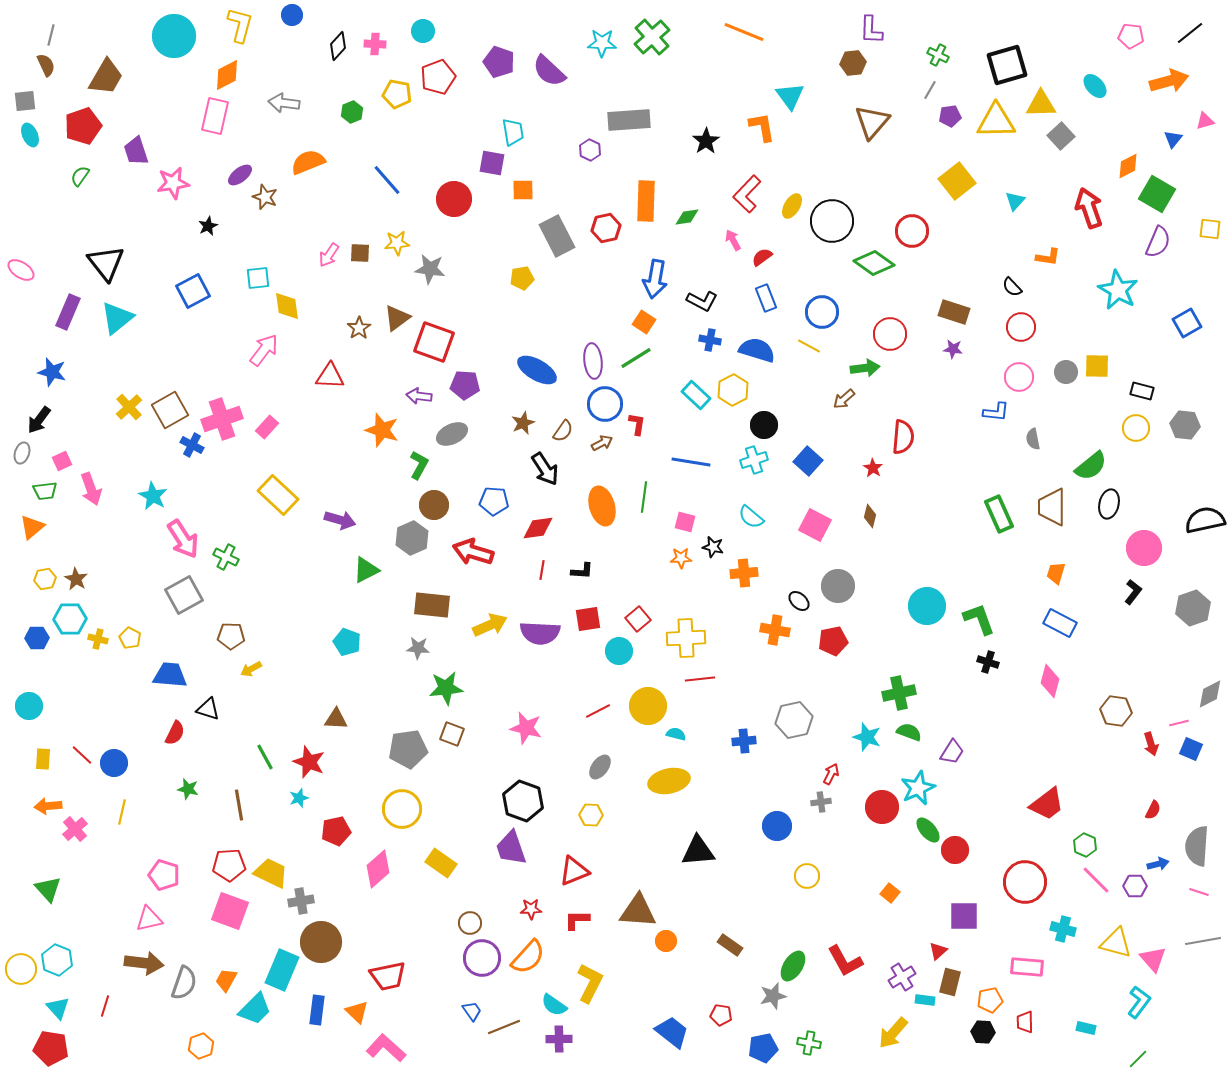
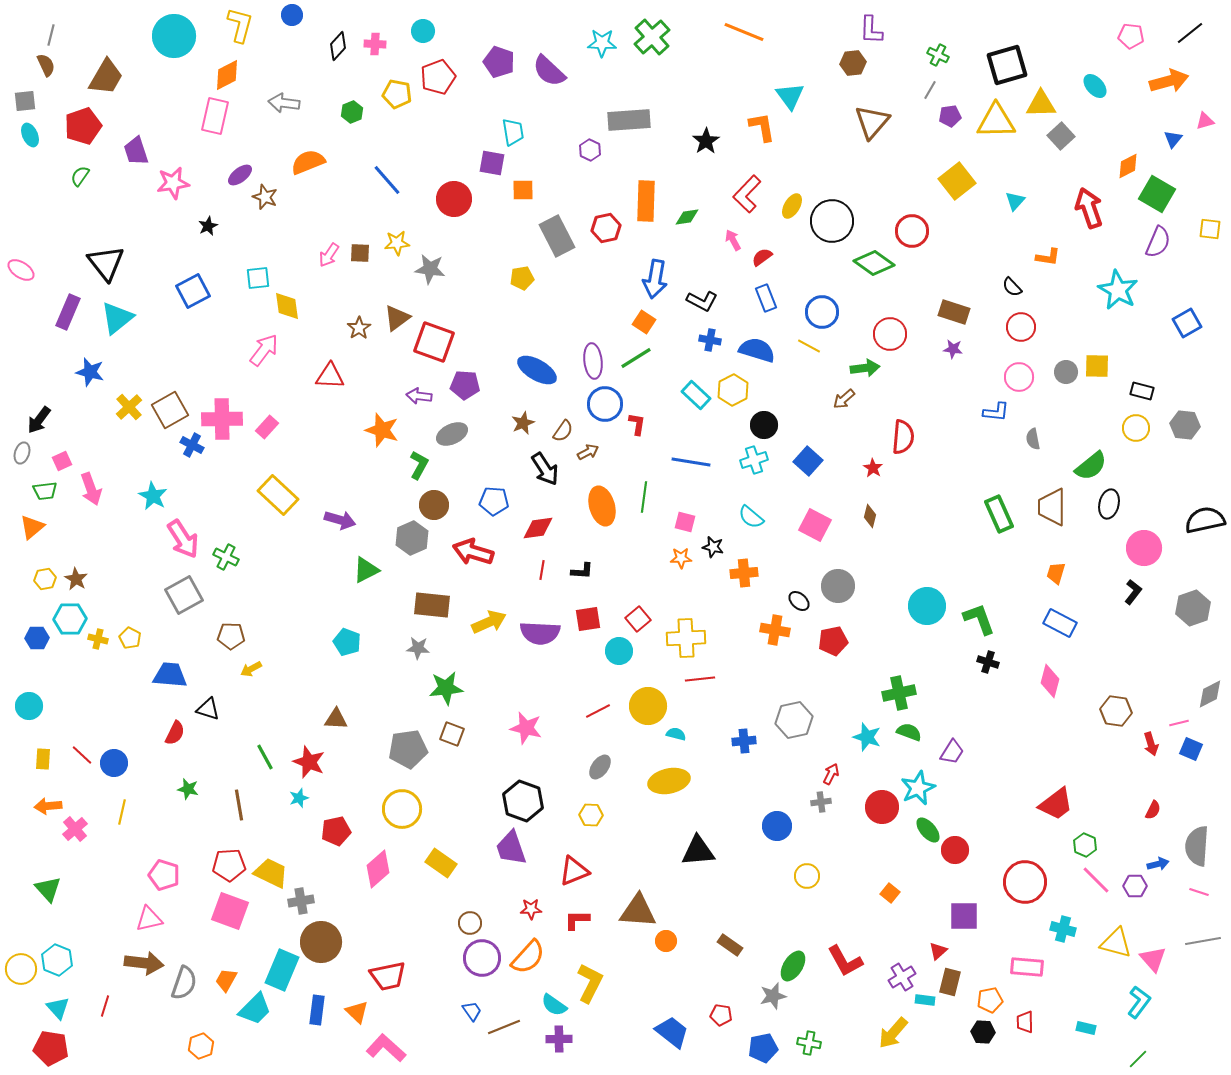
blue star at (52, 372): moved 38 px right
pink cross at (222, 419): rotated 18 degrees clockwise
brown arrow at (602, 443): moved 14 px left, 9 px down
yellow arrow at (490, 625): moved 1 px left, 3 px up
red trapezoid at (1047, 804): moved 9 px right
